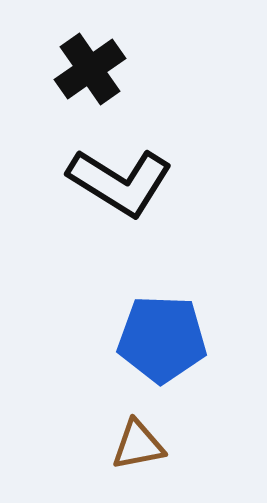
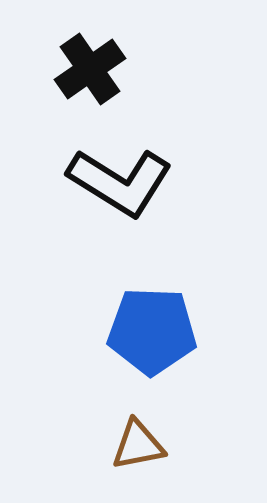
blue pentagon: moved 10 px left, 8 px up
